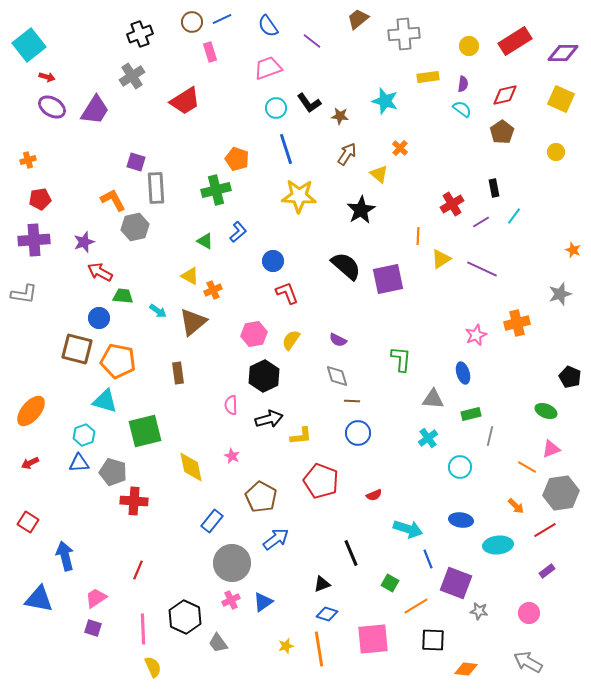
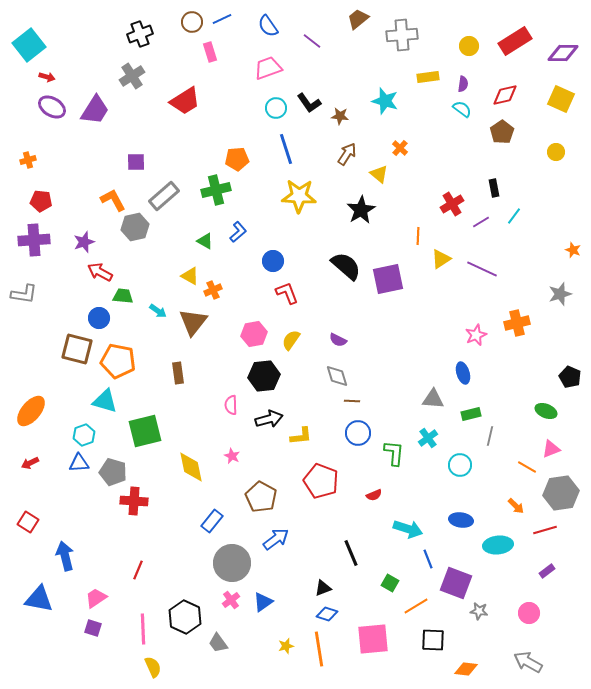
gray cross at (404, 34): moved 2 px left, 1 px down
orange pentagon at (237, 159): rotated 25 degrees counterclockwise
purple square at (136, 162): rotated 18 degrees counterclockwise
gray rectangle at (156, 188): moved 8 px right, 8 px down; rotated 52 degrees clockwise
red pentagon at (40, 199): moved 1 px right, 2 px down; rotated 15 degrees clockwise
brown triangle at (193, 322): rotated 12 degrees counterclockwise
green L-shape at (401, 359): moved 7 px left, 94 px down
black hexagon at (264, 376): rotated 20 degrees clockwise
cyan circle at (460, 467): moved 2 px up
red line at (545, 530): rotated 15 degrees clockwise
black triangle at (322, 584): moved 1 px right, 4 px down
pink cross at (231, 600): rotated 12 degrees counterclockwise
